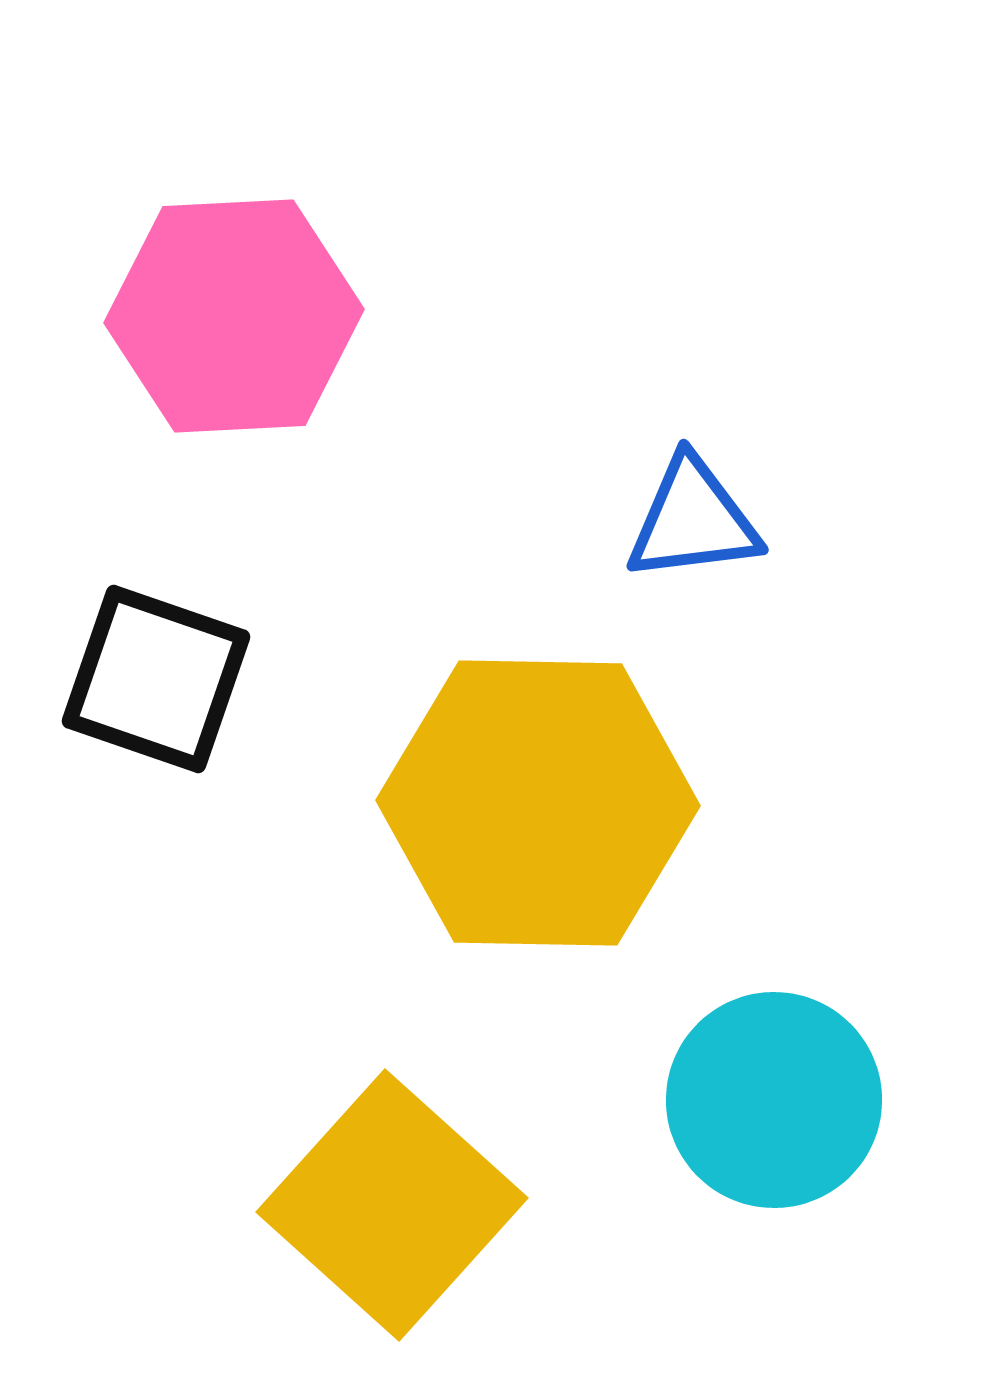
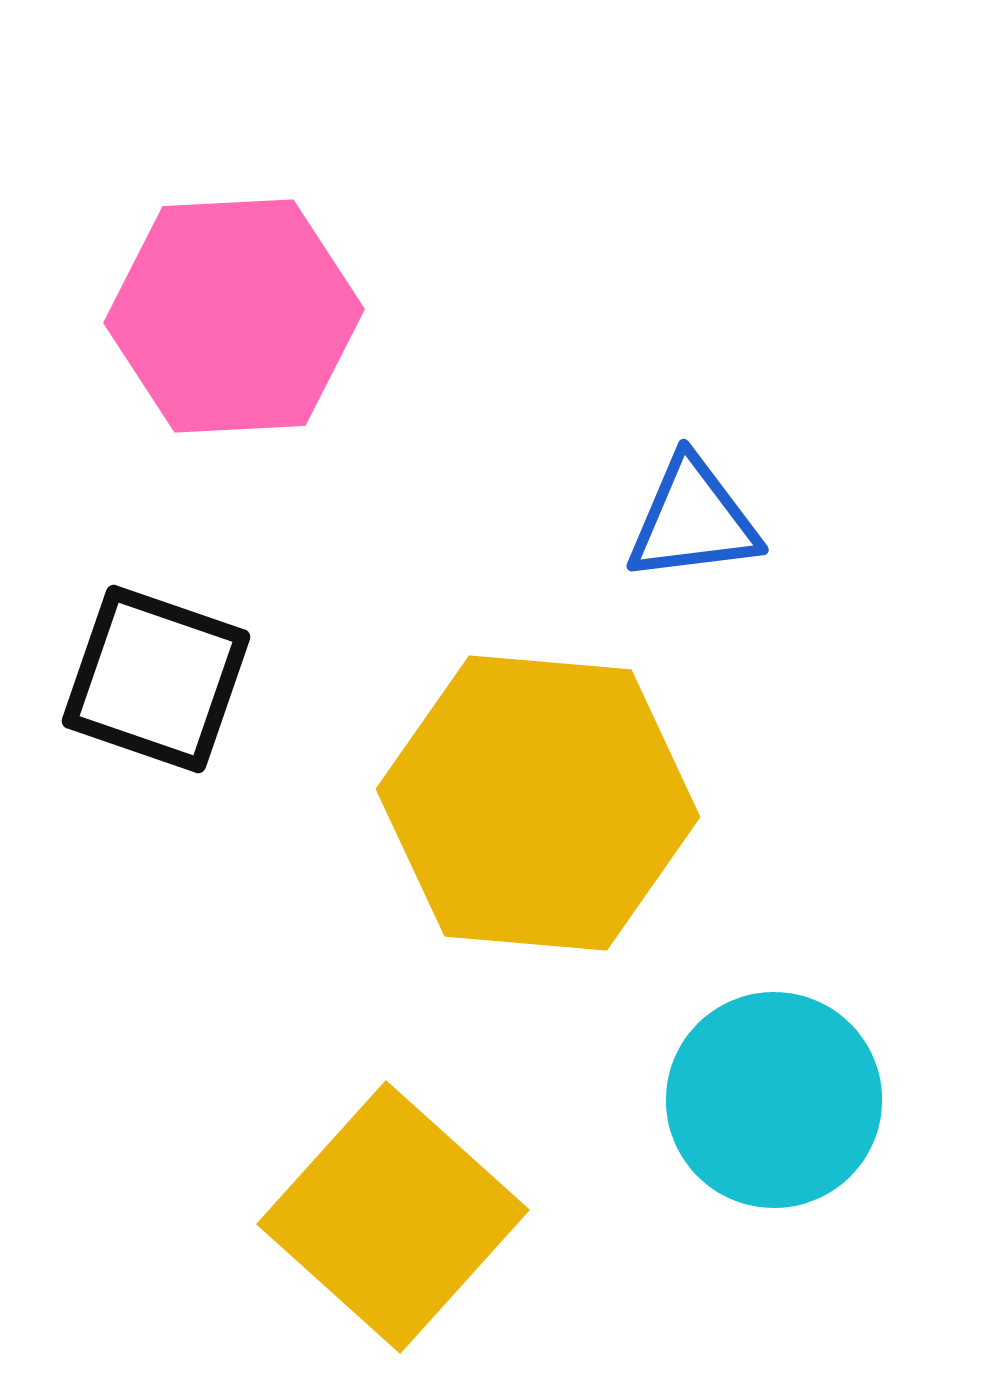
yellow hexagon: rotated 4 degrees clockwise
yellow square: moved 1 px right, 12 px down
